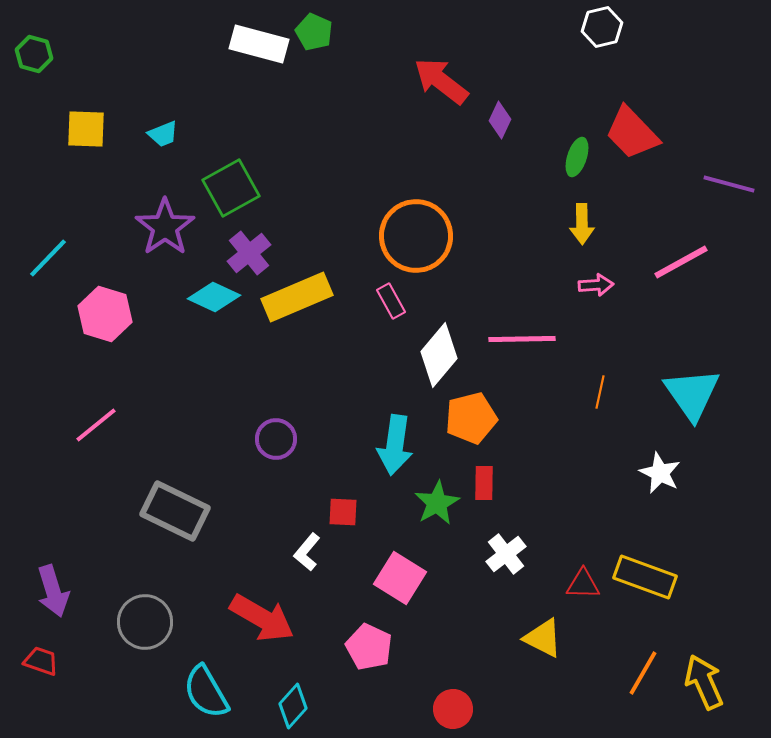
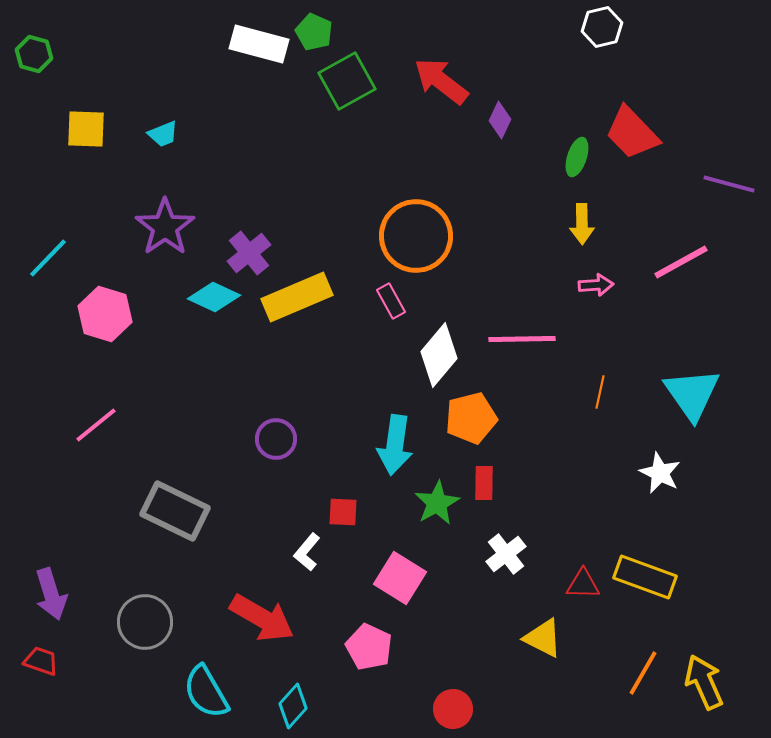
green square at (231, 188): moved 116 px right, 107 px up
purple arrow at (53, 591): moved 2 px left, 3 px down
